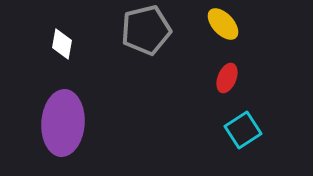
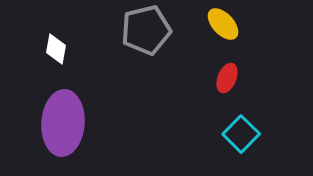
white diamond: moved 6 px left, 5 px down
cyan square: moved 2 px left, 4 px down; rotated 12 degrees counterclockwise
